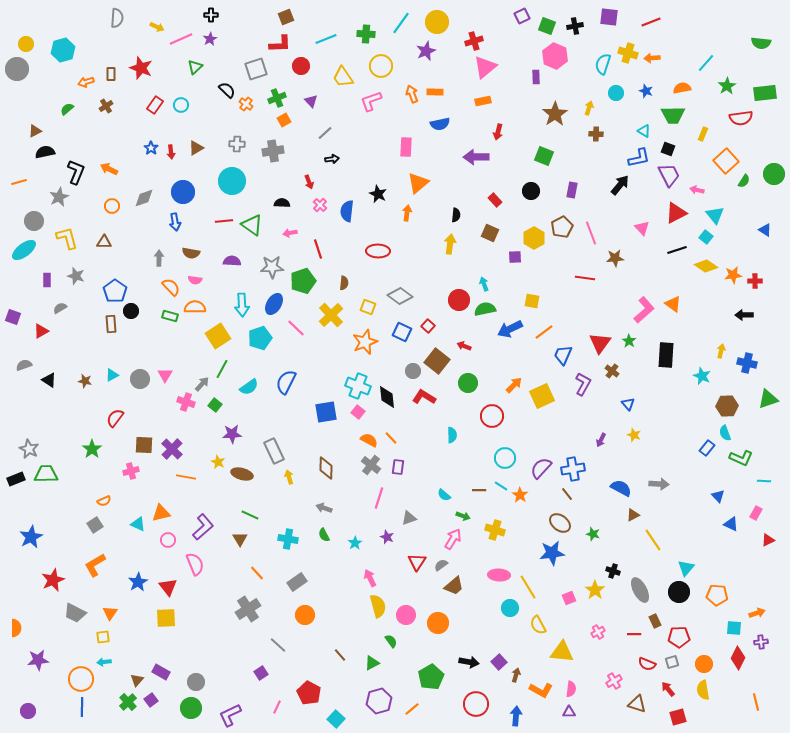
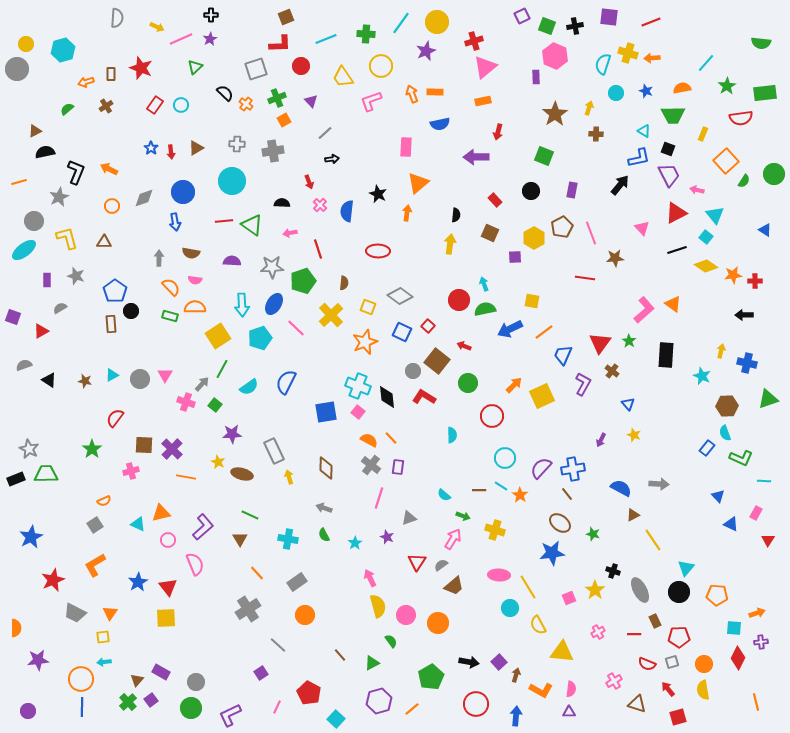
black semicircle at (227, 90): moved 2 px left, 3 px down
red triangle at (768, 540): rotated 32 degrees counterclockwise
